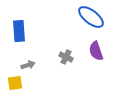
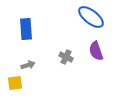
blue rectangle: moved 7 px right, 2 px up
